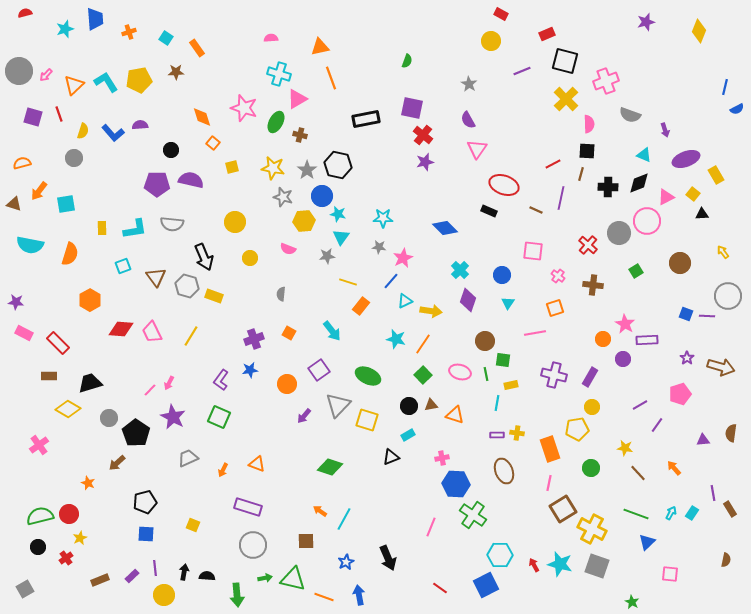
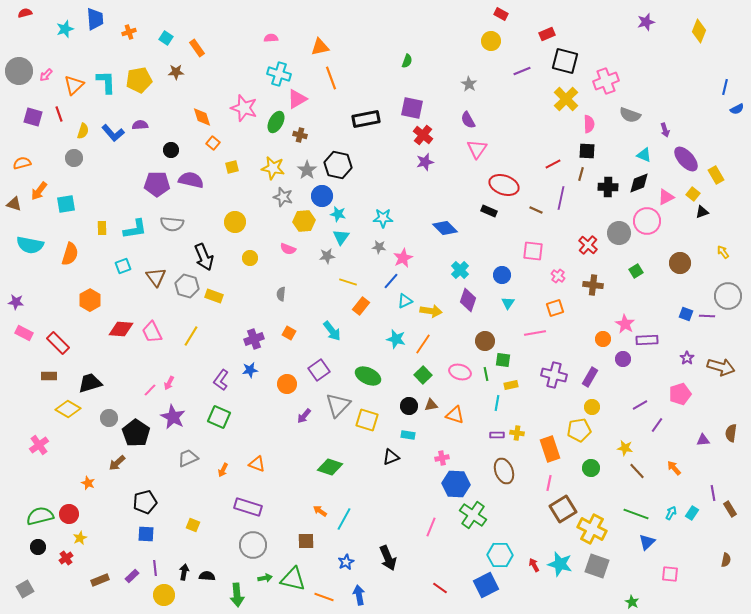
cyan L-shape at (106, 82): rotated 30 degrees clockwise
purple ellipse at (686, 159): rotated 68 degrees clockwise
black triangle at (702, 214): moved 2 px up; rotated 16 degrees counterclockwise
yellow pentagon at (577, 429): moved 2 px right, 1 px down
cyan rectangle at (408, 435): rotated 40 degrees clockwise
brown line at (638, 473): moved 1 px left, 2 px up
